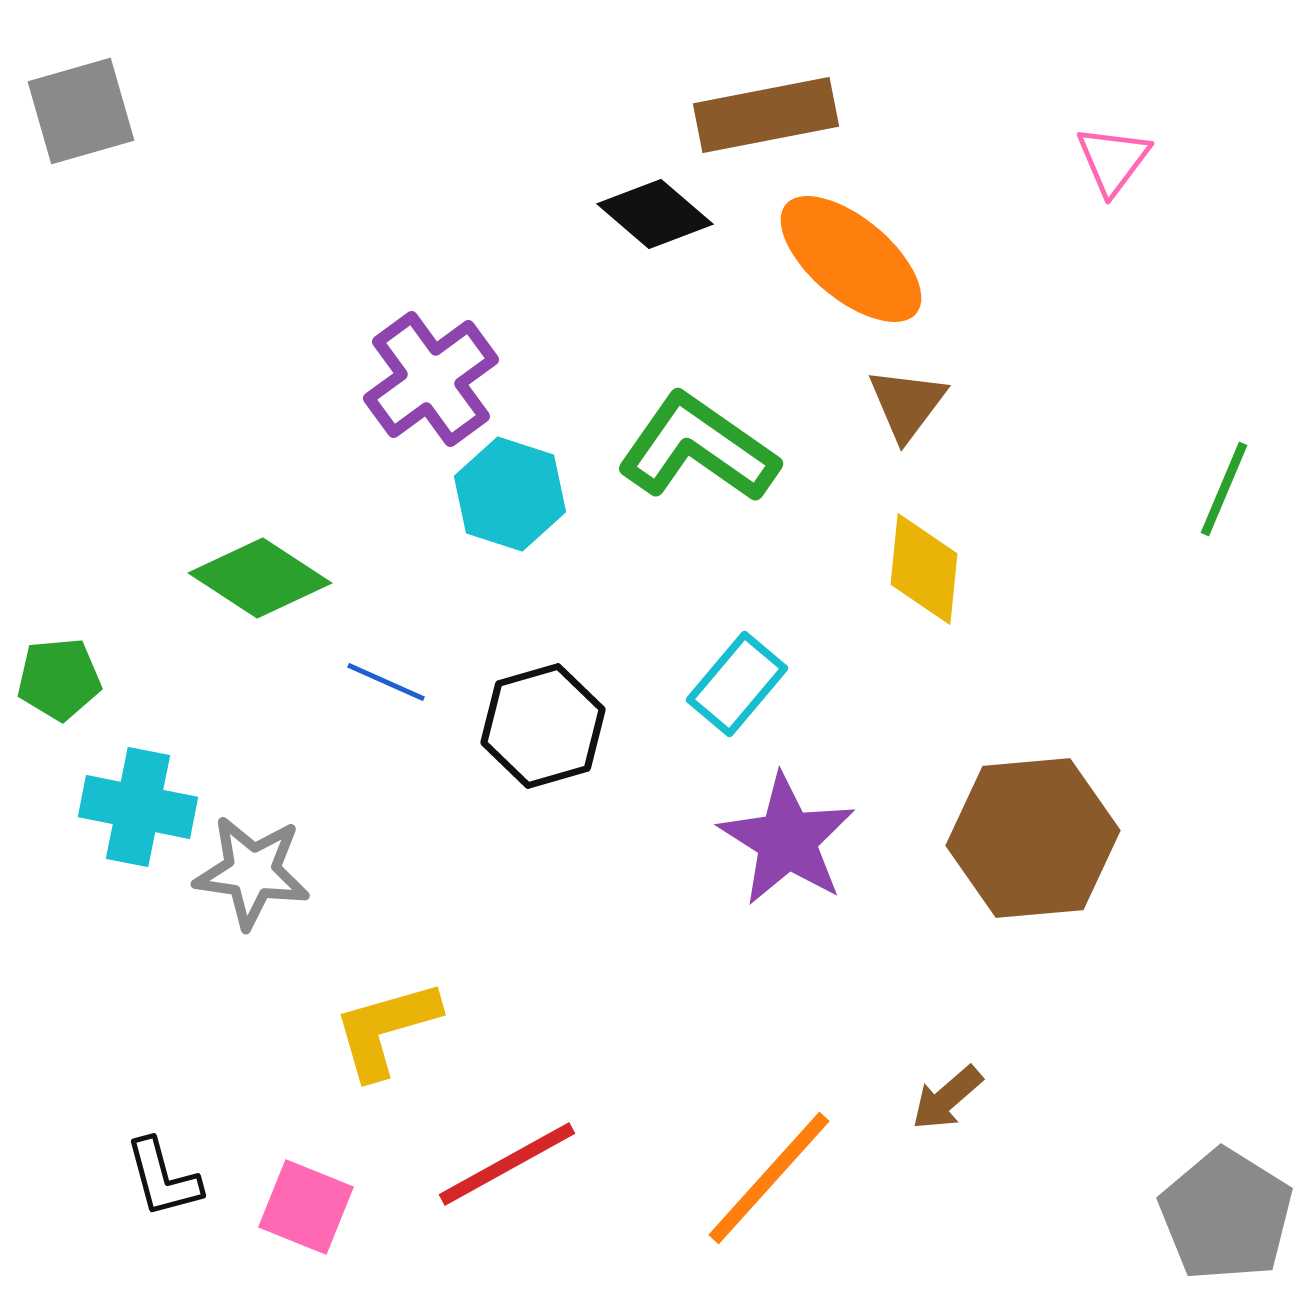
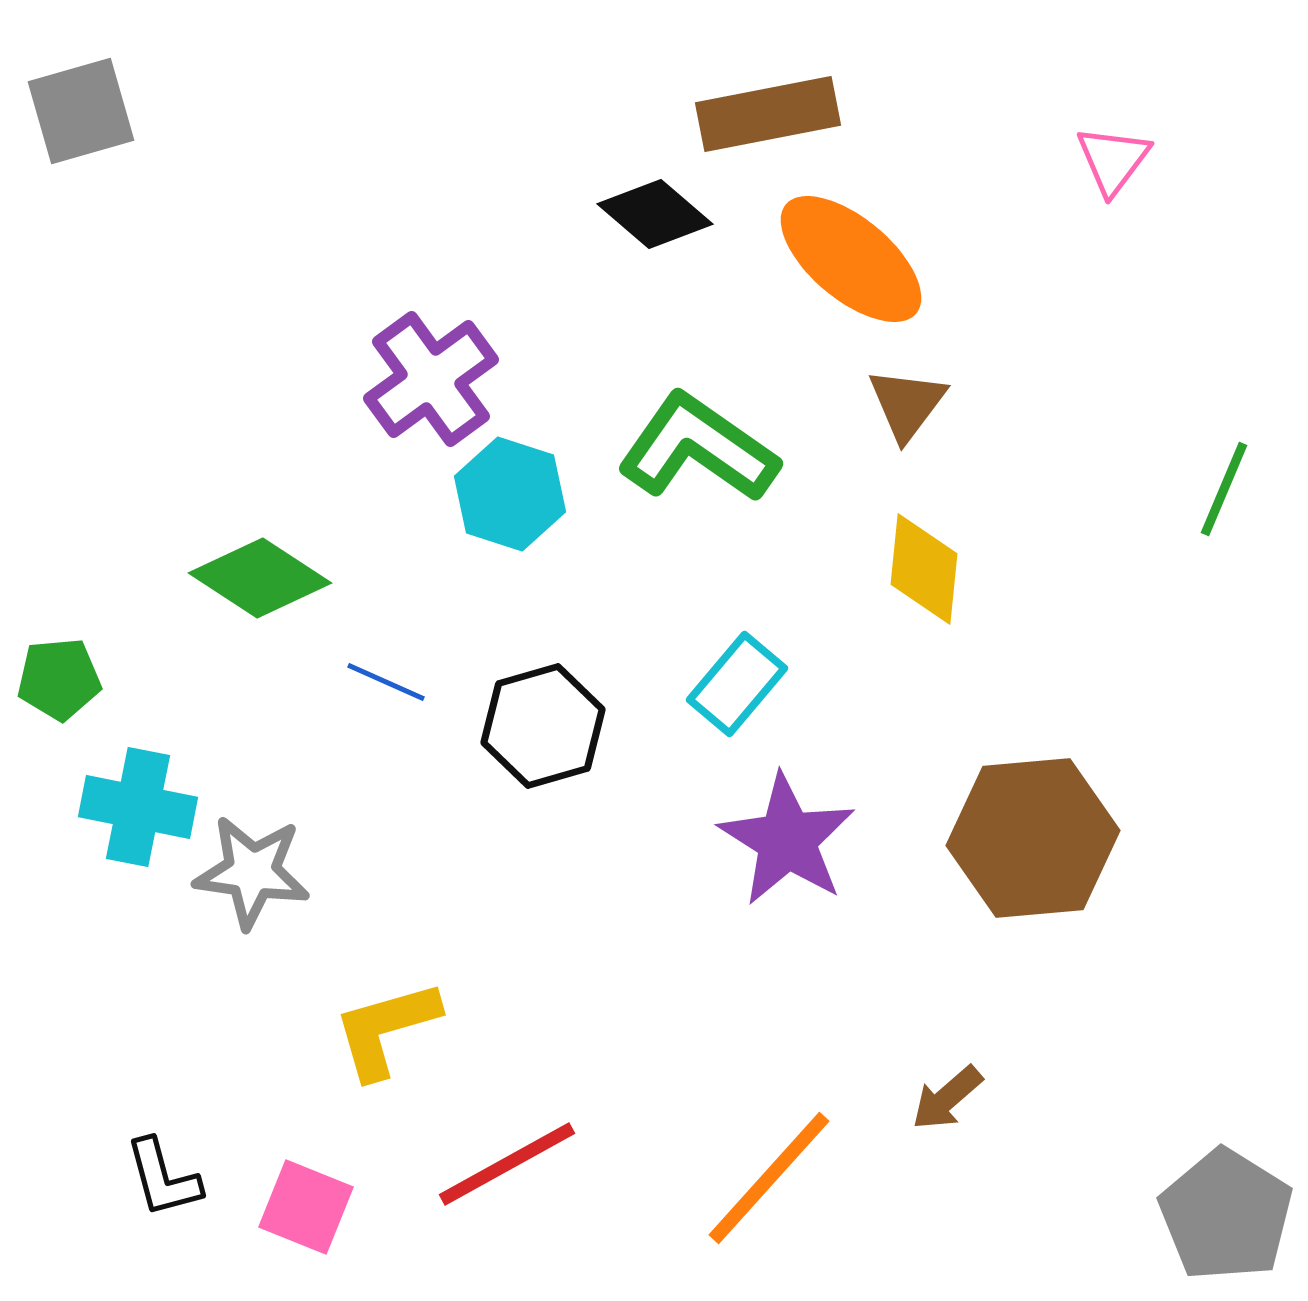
brown rectangle: moved 2 px right, 1 px up
